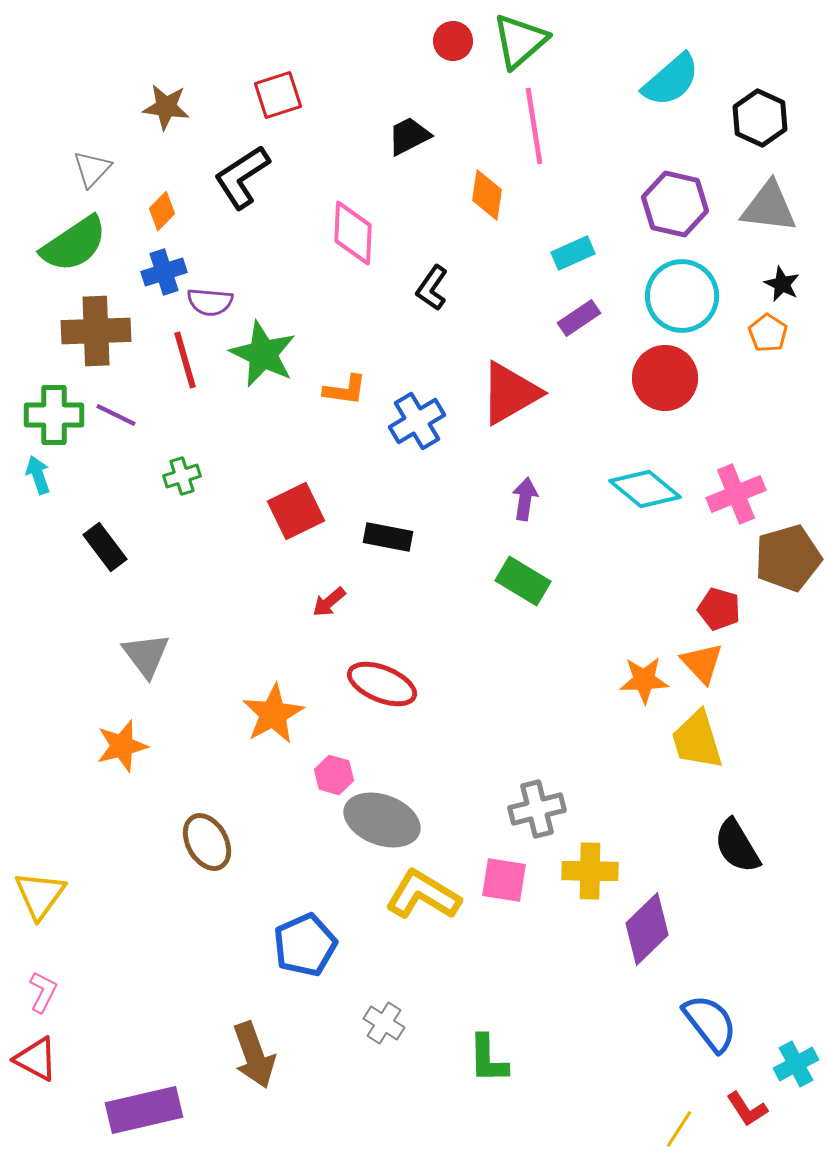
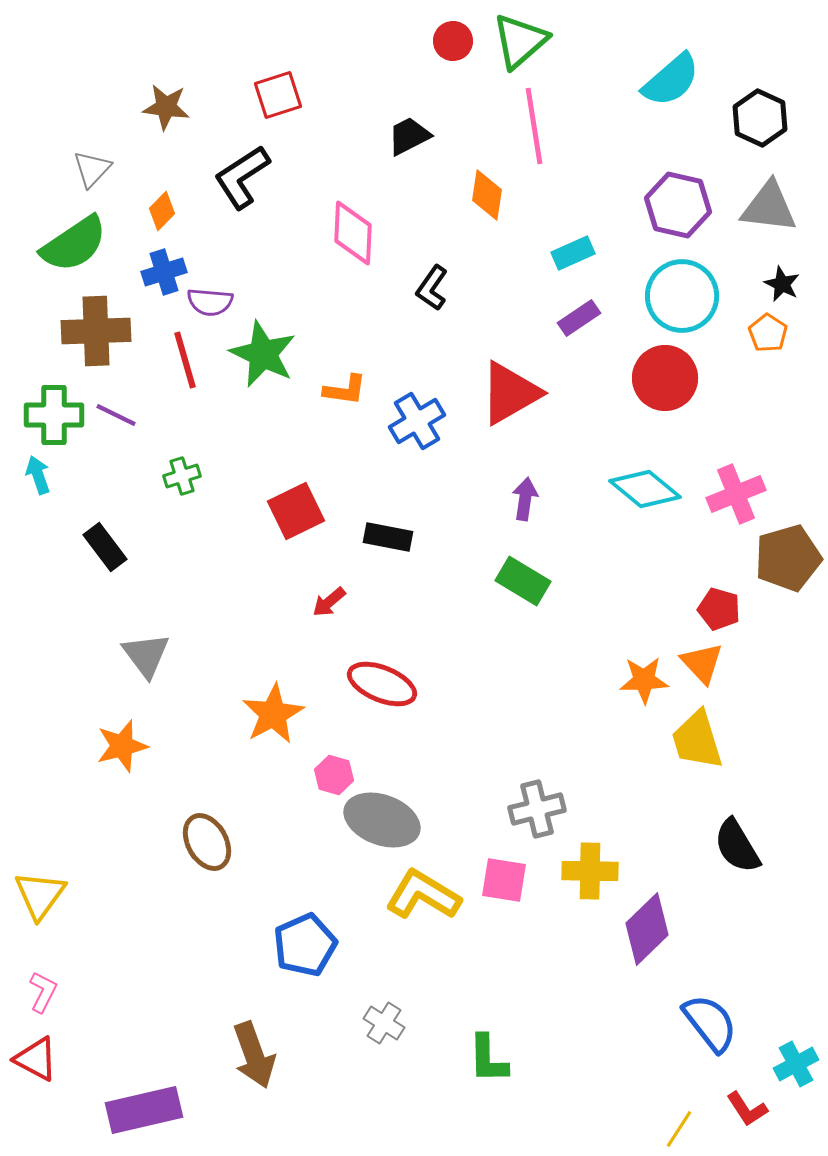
purple hexagon at (675, 204): moved 3 px right, 1 px down
